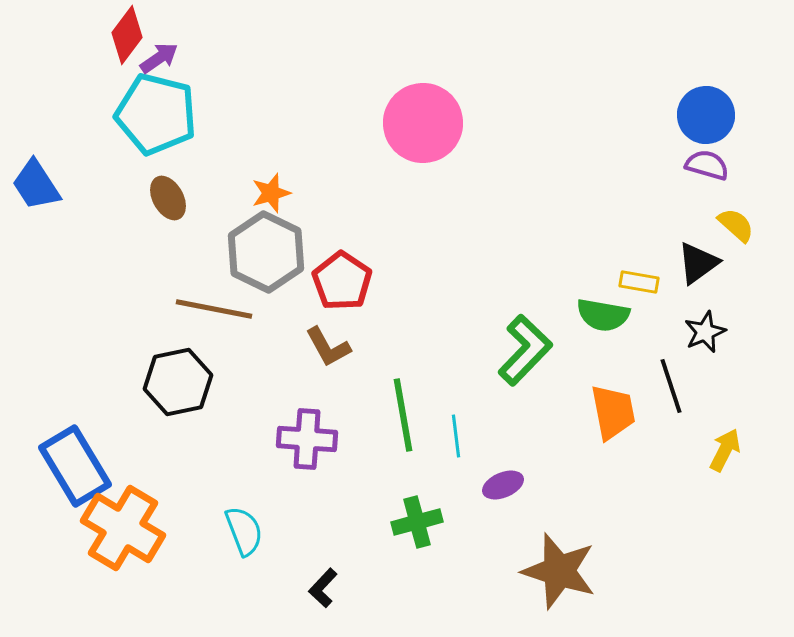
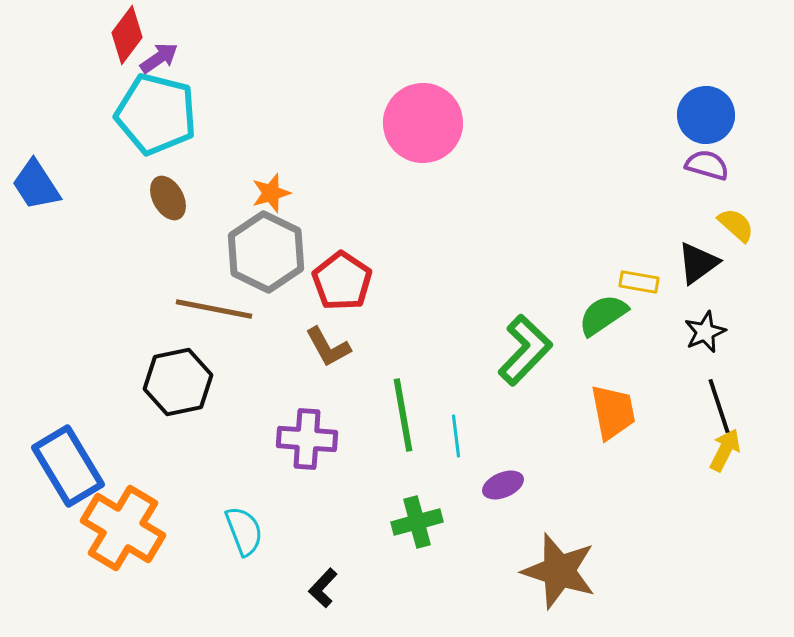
green semicircle: rotated 136 degrees clockwise
black line: moved 48 px right, 20 px down
blue rectangle: moved 7 px left
